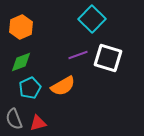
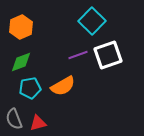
cyan square: moved 2 px down
white square: moved 3 px up; rotated 36 degrees counterclockwise
cyan pentagon: rotated 15 degrees clockwise
